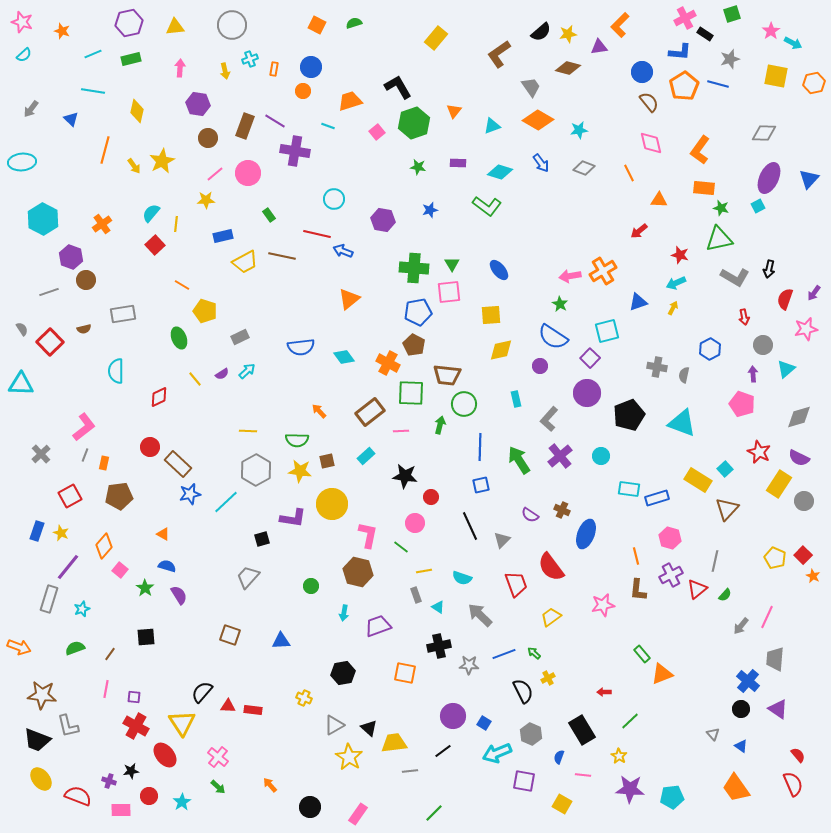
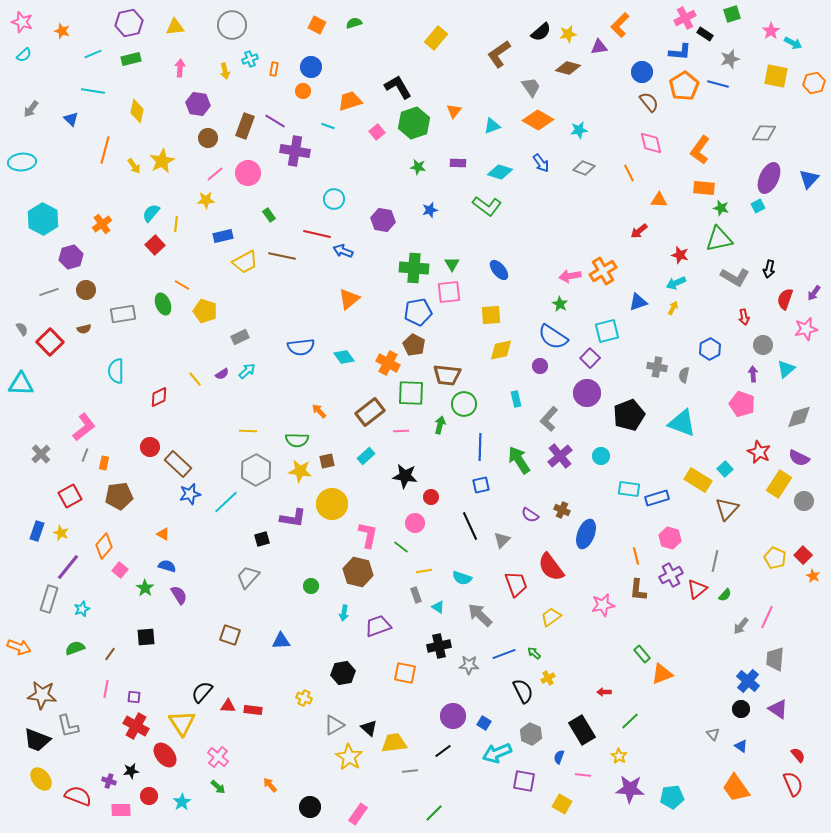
purple hexagon at (71, 257): rotated 25 degrees clockwise
brown circle at (86, 280): moved 10 px down
green ellipse at (179, 338): moved 16 px left, 34 px up
